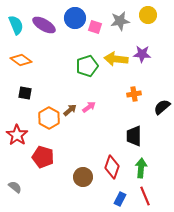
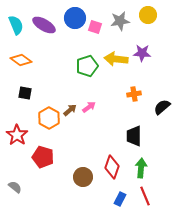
purple star: moved 1 px up
